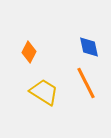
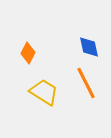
orange diamond: moved 1 px left, 1 px down
